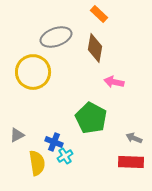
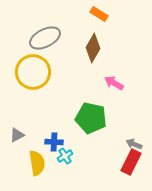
orange rectangle: rotated 12 degrees counterclockwise
gray ellipse: moved 11 px left, 1 px down; rotated 8 degrees counterclockwise
brown diamond: moved 2 px left; rotated 20 degrees clockwise
pink arrow: moved 1 px down; rotated 18 degrees clockwise
green pentagon: rotated 16 degrees counterclockwise
gray arrow: moved 6 px down
blue cross: rotated 18 degrees counterclockwise
red rectangle: rotated 65 degrees counterclockwise
